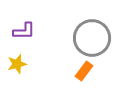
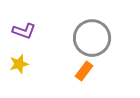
purple L-shape: rotated 20 degrees clockwise
yellow star: moved 2 px right
